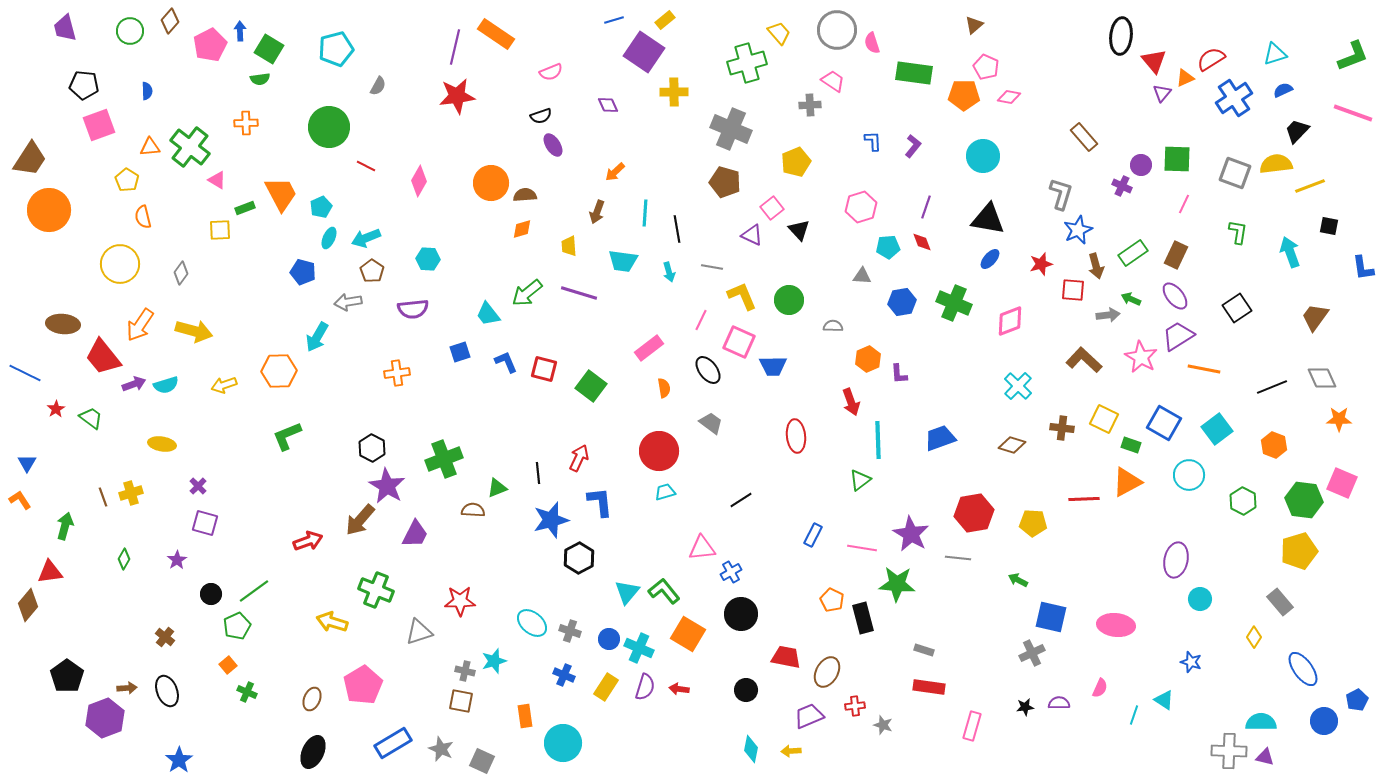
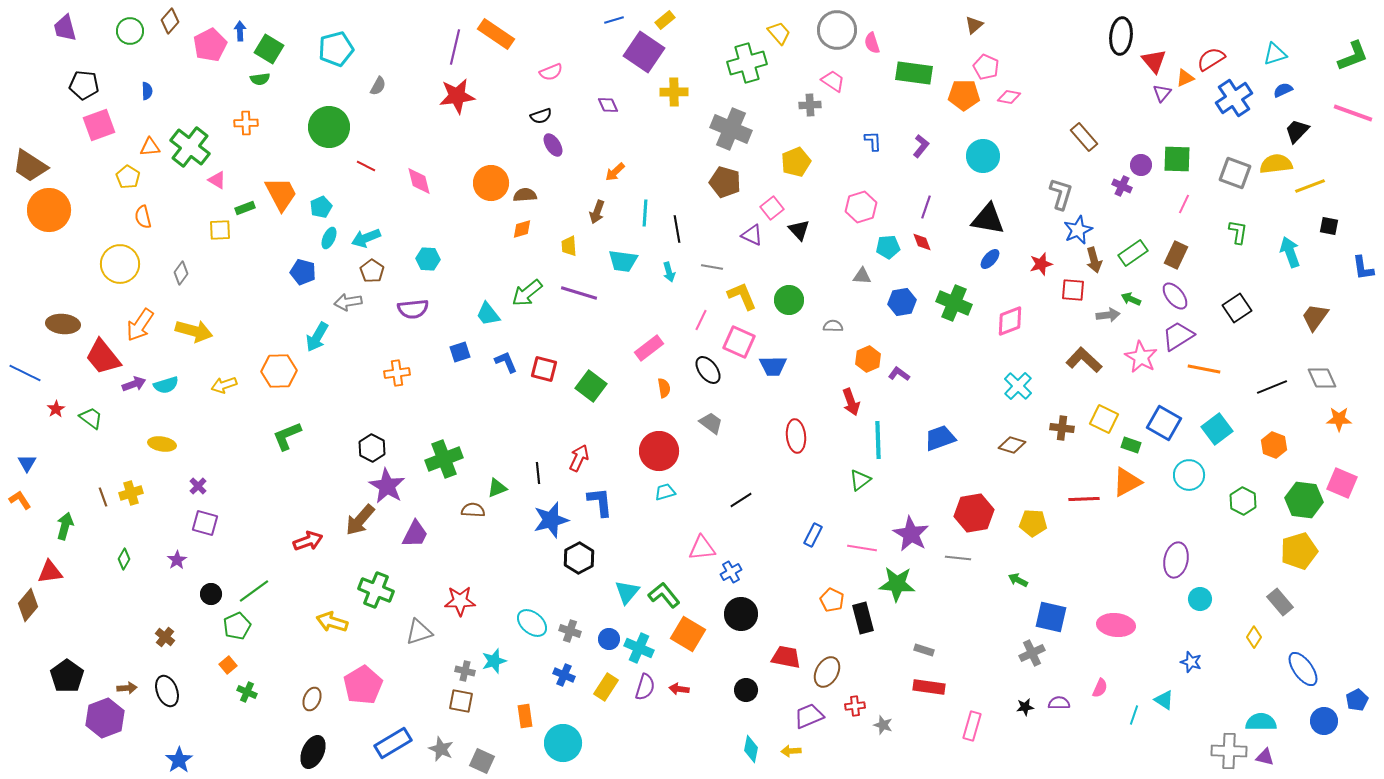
purple L-shape at (913, 146): moved 8 px right
brown trapezoid at (30, 159): moved 7 px down; rotated 90 degrees clockwise
yellow pentagon at (127, 180): moved 1 px right, 3 px up
pink diamond at (419, 181): rotated 44 degrees counterclockwise
brown arrow at (1096, 266): moved 2 px left, 6 px up
purple L-shape at (899, 374): rotated 130 degrees clockwise
green L-shape at (664, 591): moved 4 px down
